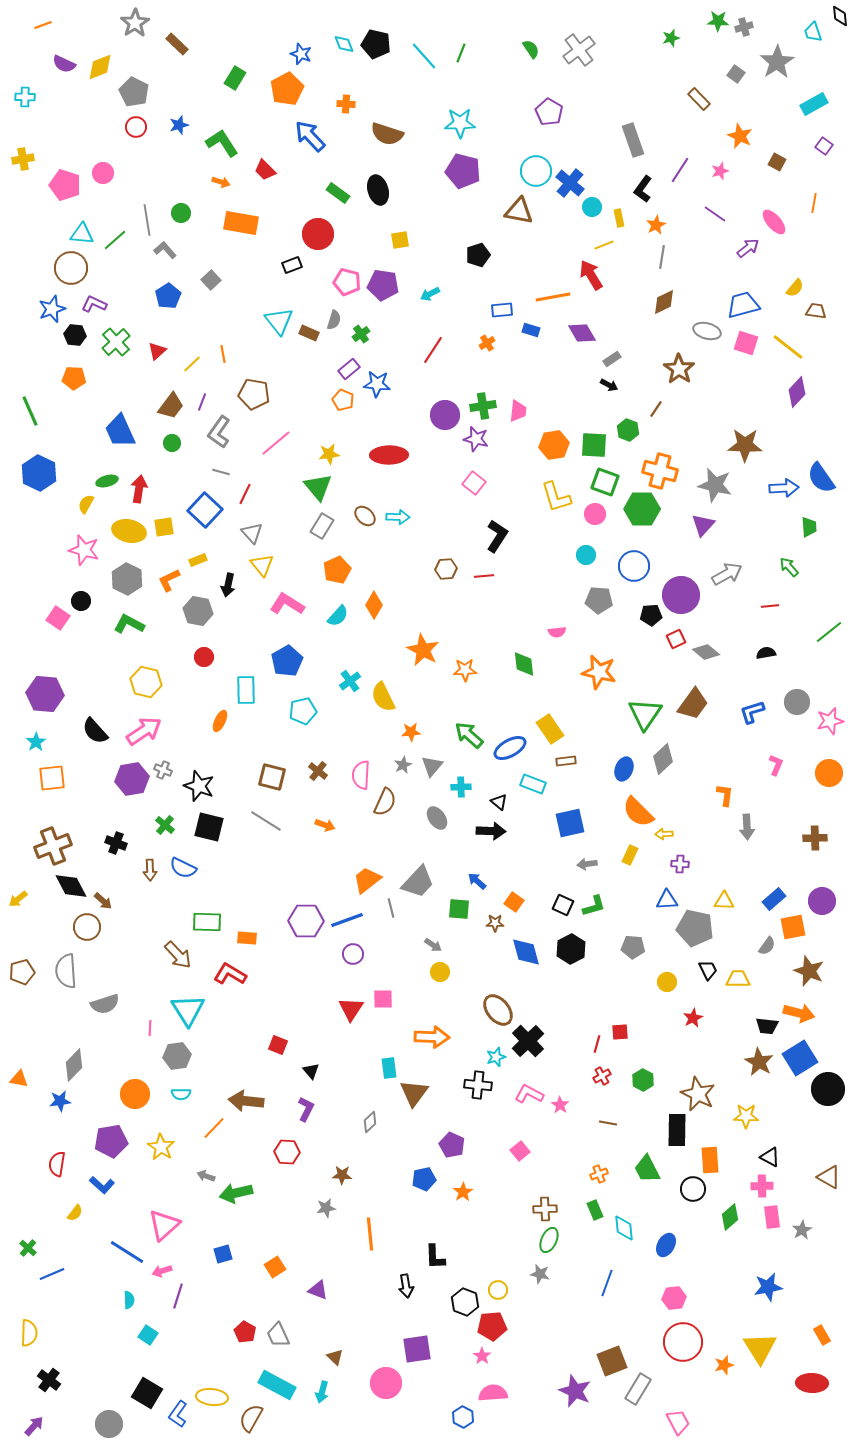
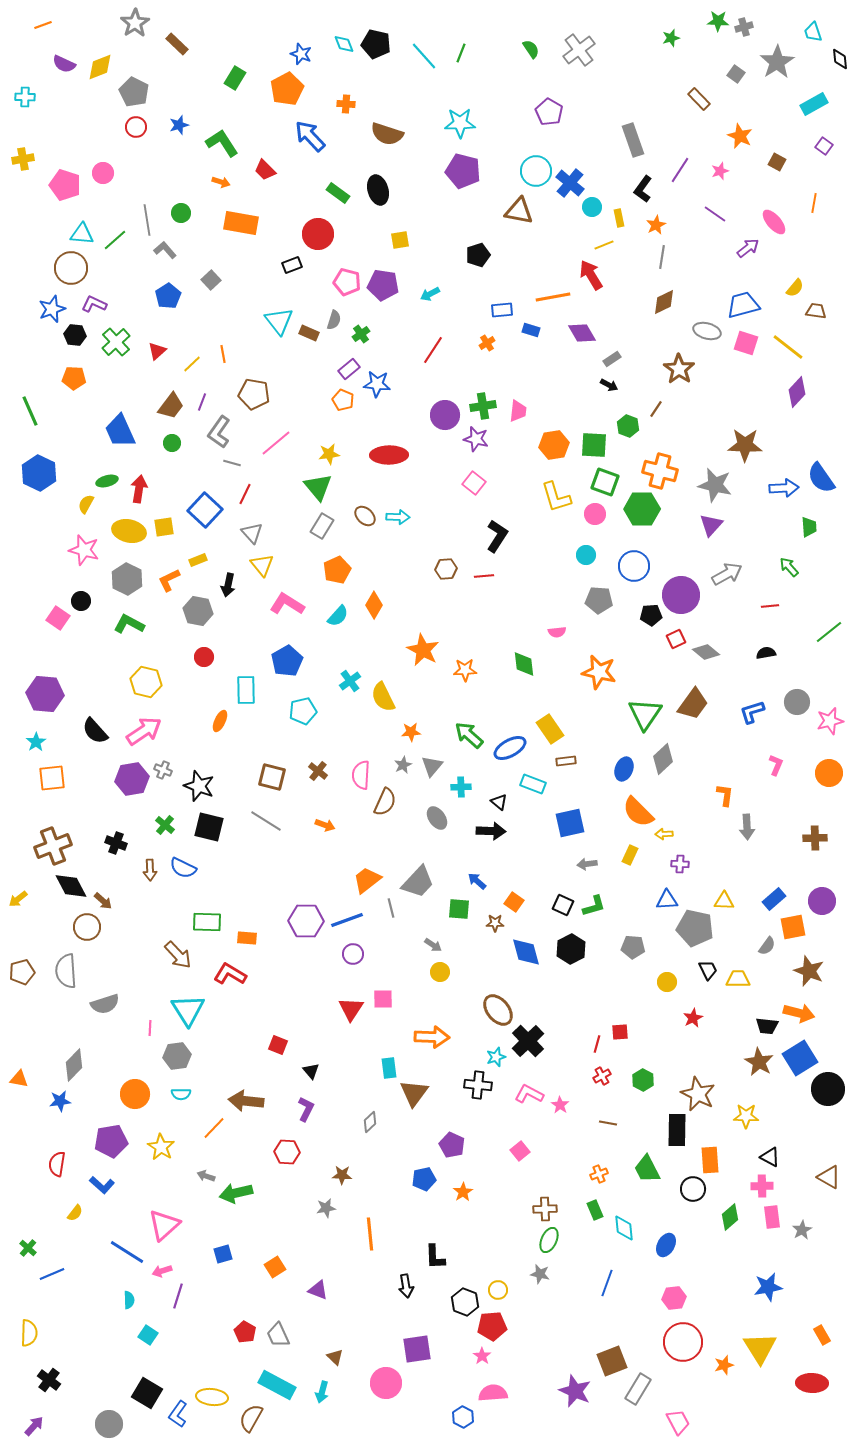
black diamond at (840, 16): moved 43 px down
green hexagon at (628, 430): moved 4 px up
gray line at (221, 472): moved 11 px right, 9 px up
purple triangle at (703, 525): moved 8 px right
